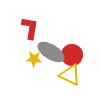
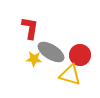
red circle: moved 8 px right
yellow triangle: rotated 10 degrees counterclockwise
